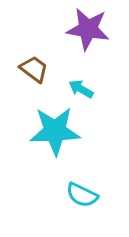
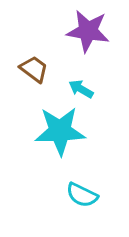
purple star: moved 2 px down
cyan star: moved 5 px right
